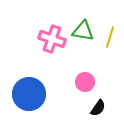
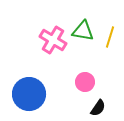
pink cross: moved 1 px right, 1 px down; rotated 12 degrees clockwise
